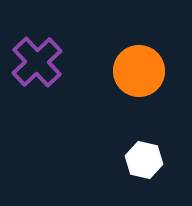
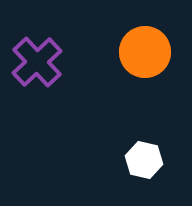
orange circle: moved 6 px right, 19 px up
